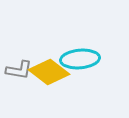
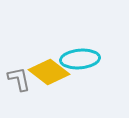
gray L-shape: moved 9 px down; rotated 112 degrees counterclockwise
